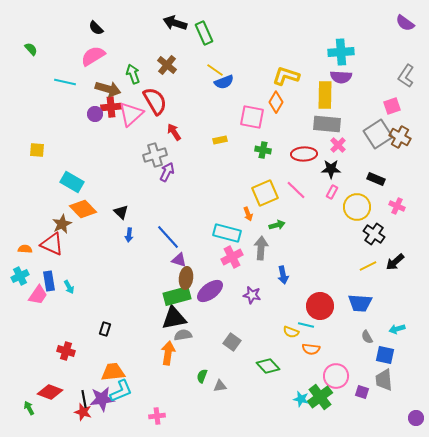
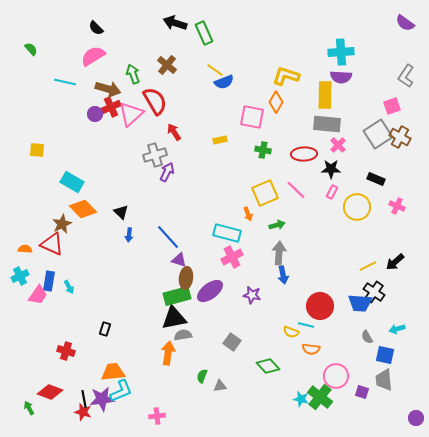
red cross at (111, 107): rotated 18 degrees counterclockwise
black cross at (374, 234): moved 58 px down
gray arrow at (261, 248): moved 18 px right, 5 px down
blue rectangle at (49, 281): rotated 18 degrees clockwise
green cross at (320, 397): rotated 15 degrees counterclockwise
